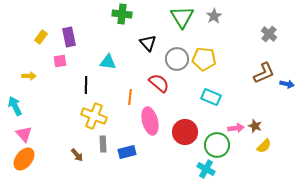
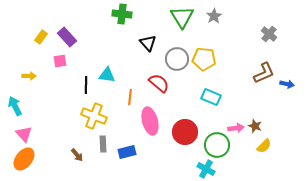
purple rectangle: moved 2 px left; rotated 30 degrees counterclockwise
cyan triangle: moved 1 px left, 13 px down
